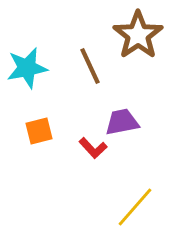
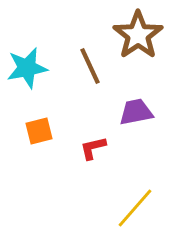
purple trapezoid: moved 14 px right, 10 px up
red L-shape: rotated 120 degrees clockwise
yellow line: moved 1 px down
